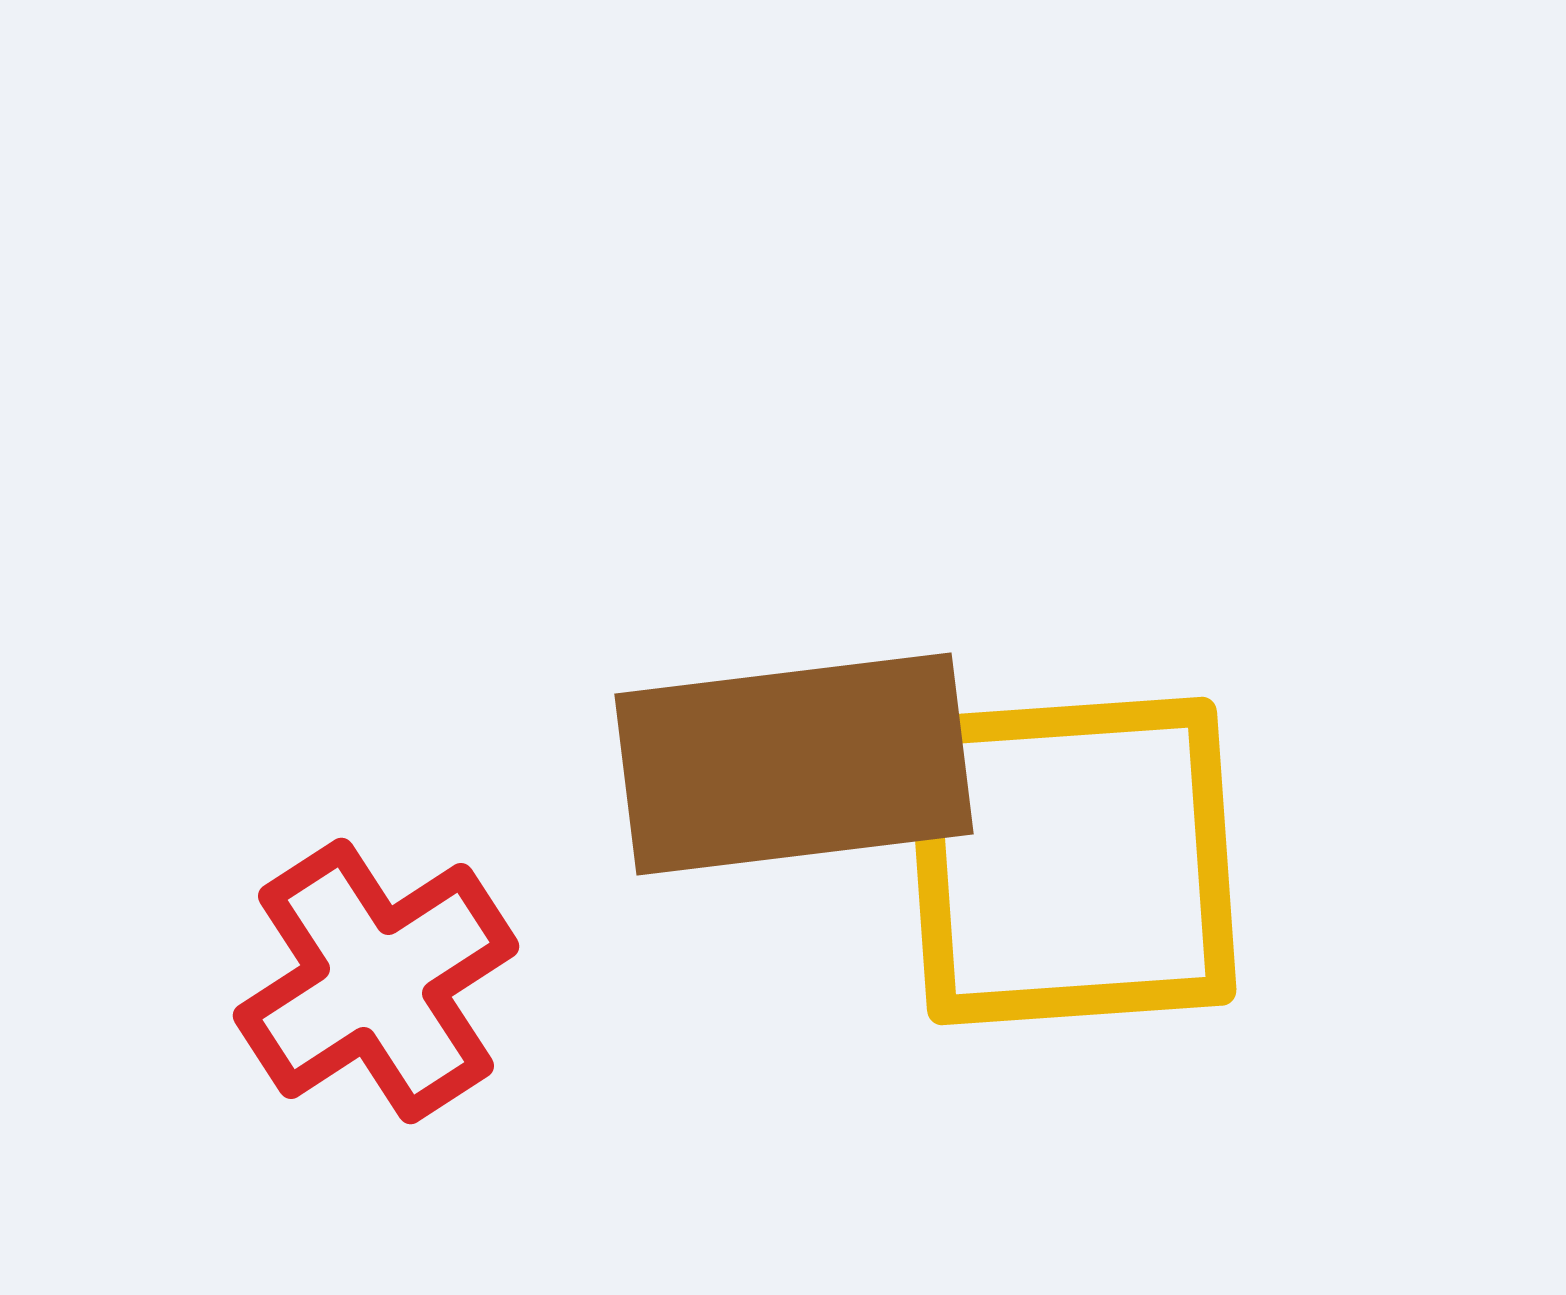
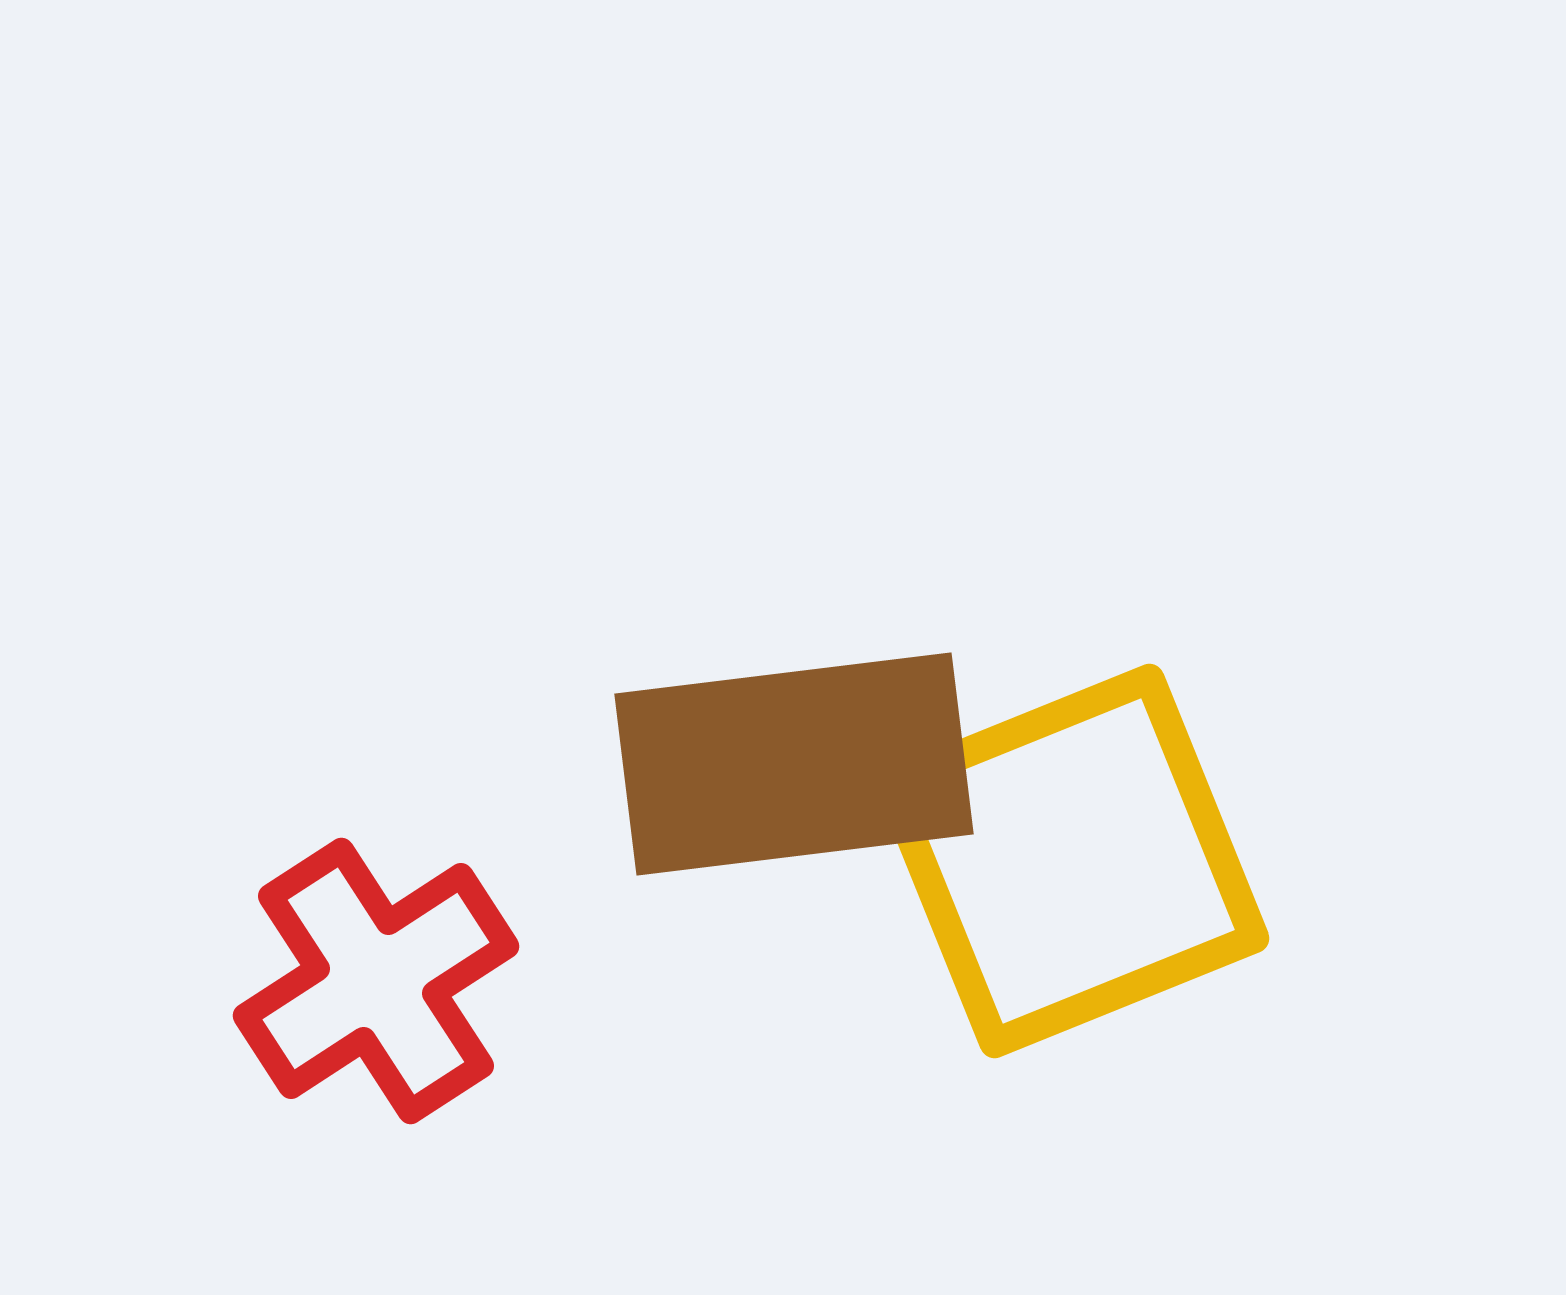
yellow square: rotated 18 degrees counterclockwise
